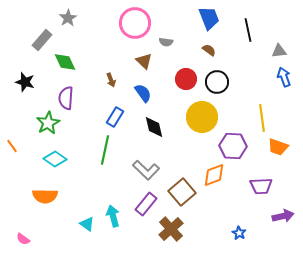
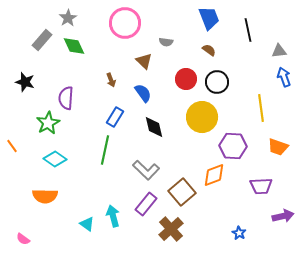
pink circle: moved 10 px left
green diamond: moved 9 px right, 16 px up
yellow line: moved 1 px left, 10 px up
